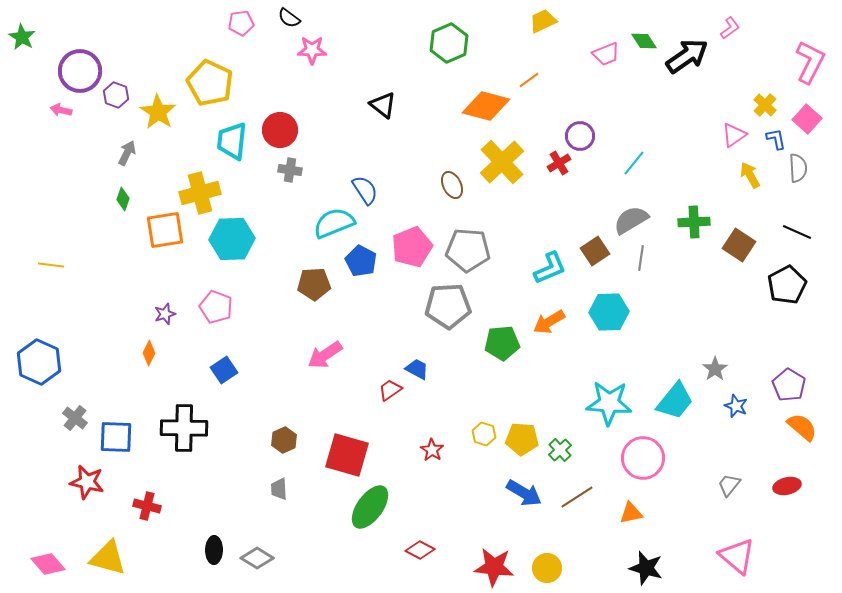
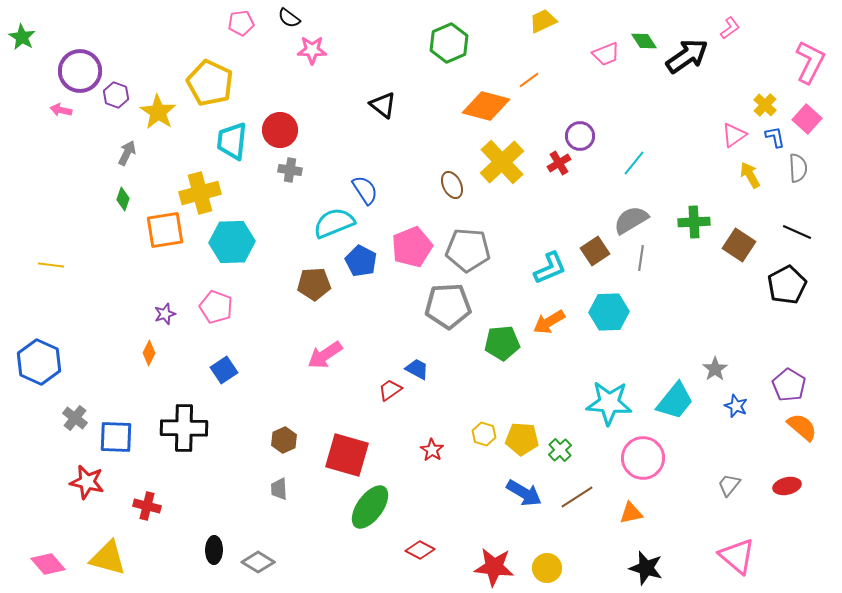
blue L-shape at (776, 139): moved 1 px left, 2 px up
cyan hexagon at (232, 239): moved 3 px down
gray diamond at (257, 558): moved 1 px right, 4 px down
